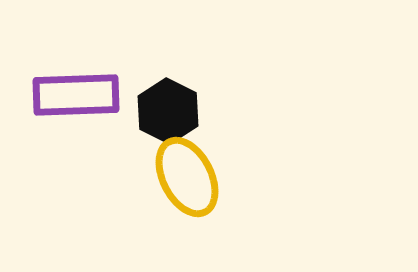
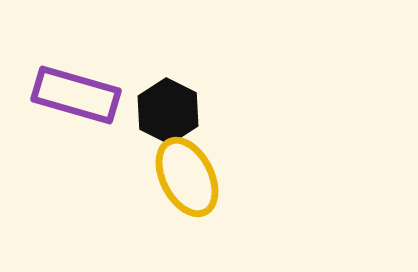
purple rectangle: rotated 18 degrees clockwise
